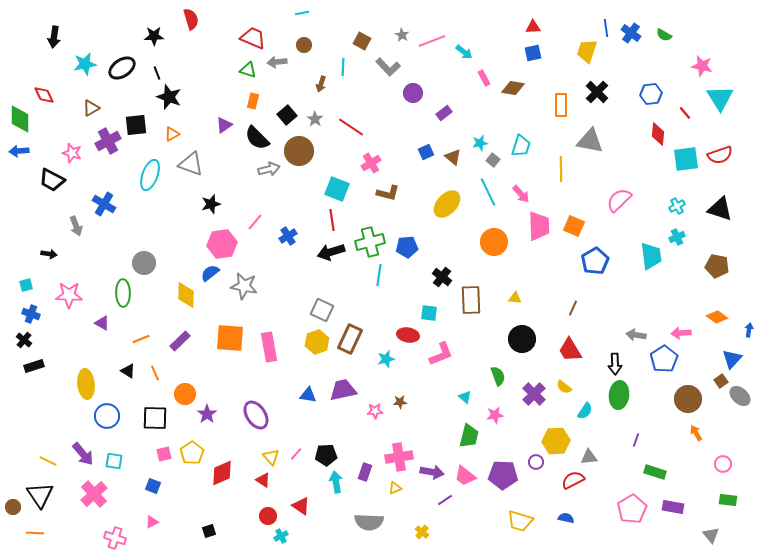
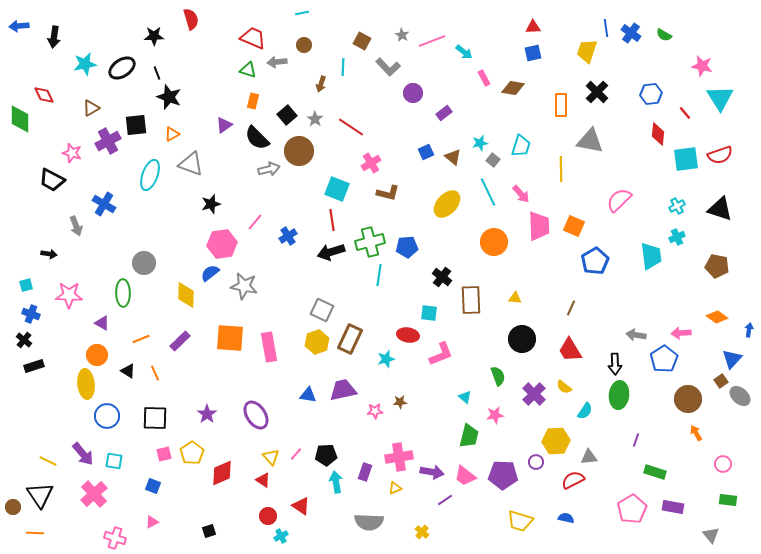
blue arrow at (19, 151): moved 125 px up
brown line at (573, 308): moved 2 px left
orange circle at (185, 394): moved 88 px left, 39 px up
